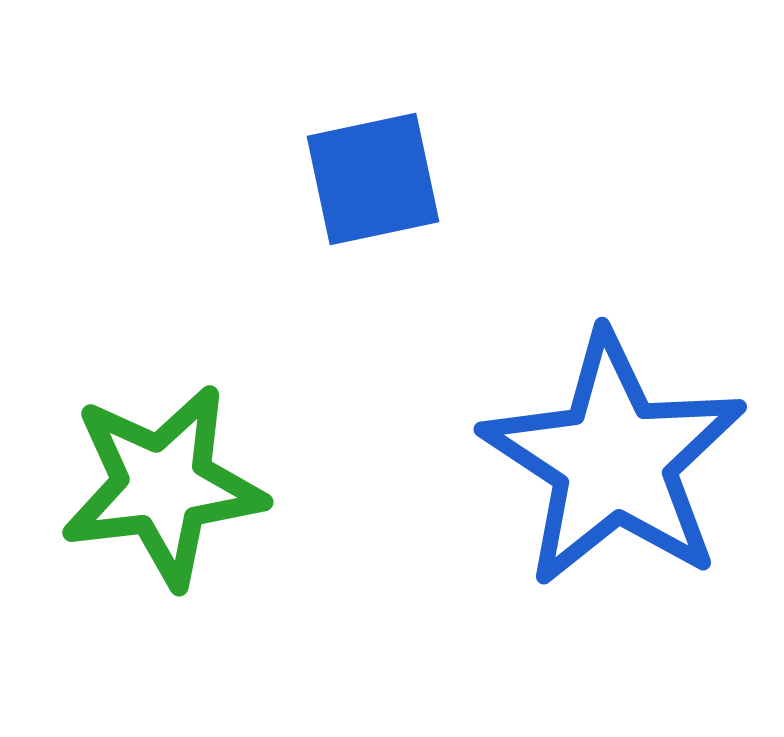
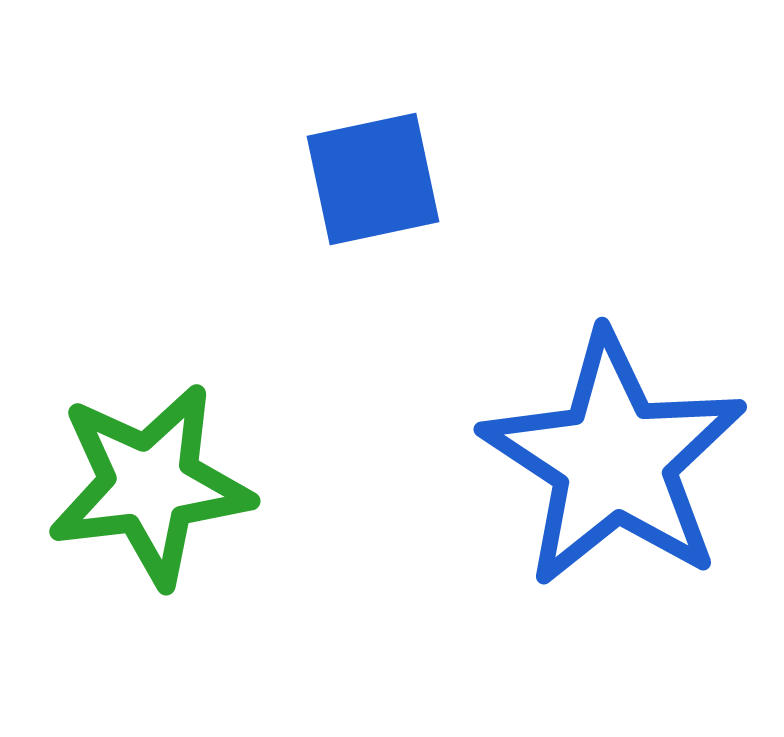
green star: moved 13 px left, 1 px up
